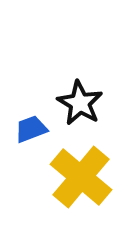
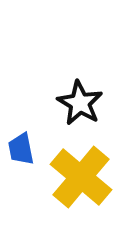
blue trapezoid: moved 10 px left, 20 px down; rotated 80 degrees counterclockwise
